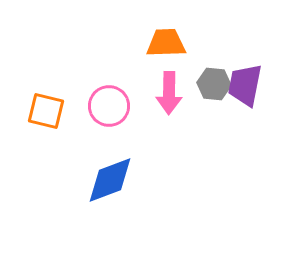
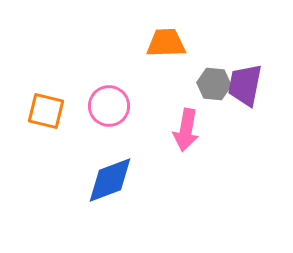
pink arrow: moved 17 px right, 37 px down; rotated 9 degrees clockwise
